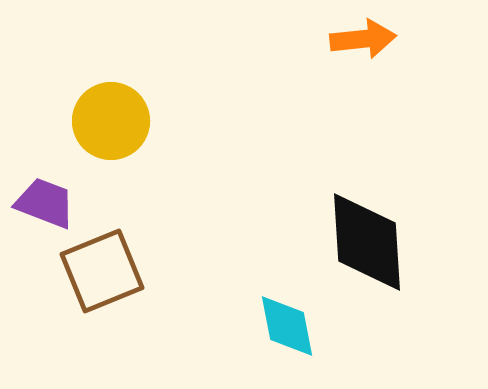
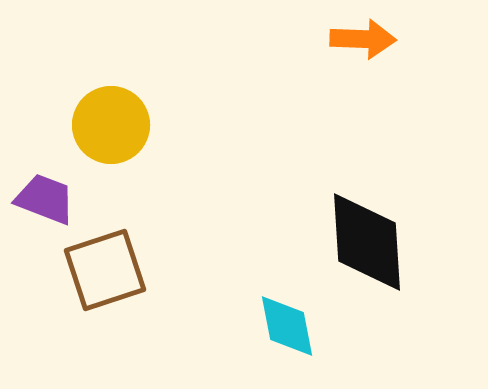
orange arrow: rotated 8 degrees clockwise
yellow circle: moved 4 px down
purple trapezoid: moved 4 px up
brown square: moved 3 px right, 1 px up; rotated 4 degrees clockwise
